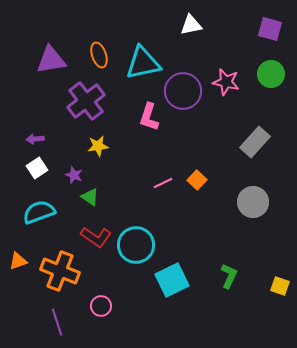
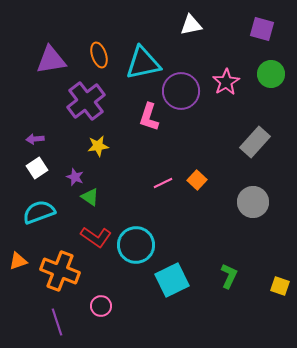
purple square: moved 8 px left
pink star: rotated 28 degrees clockwise
purple circle: moved 2 px left
purple star: moved 1 px right, 2 px down
